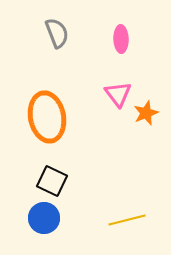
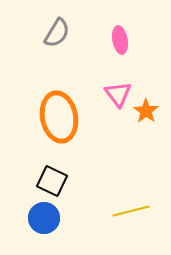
gray semicircle: rotated 52 degrees clockwise
pink ellipse: moved 1 px left, 1 px down; rotated 8 degrees counterclockwise
orange star: moved 2 px up; rotated 15 degrees counterclockwise
orange ellipse: moved 12 px right
yellow line: moved 4 px right, 9 px up
